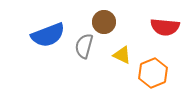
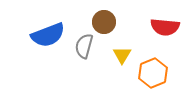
yellow triangle: rotated 36 degrees clockwise
